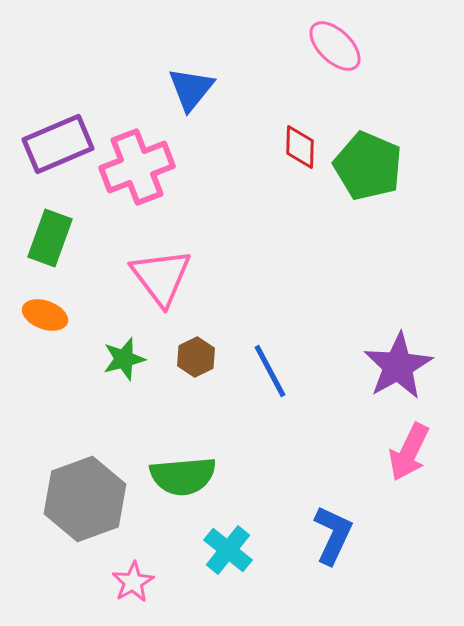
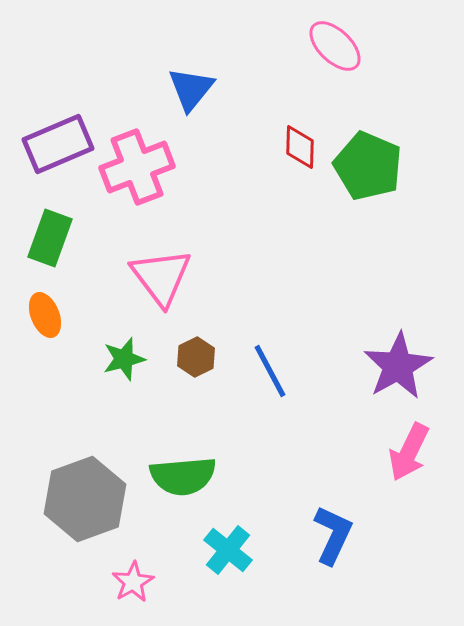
orange ellipse: rotated 48 degrees clockwise
